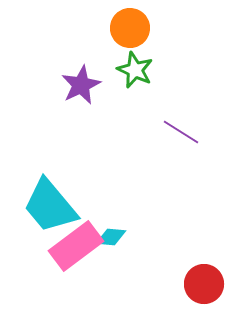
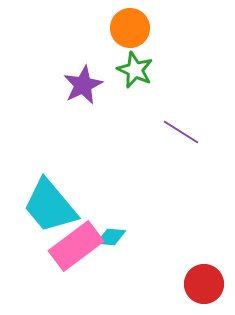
purple star: moved 2 px right
